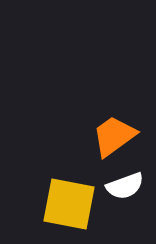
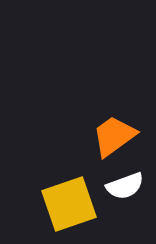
yellow square: rotated 30 degrees counterclockwise
